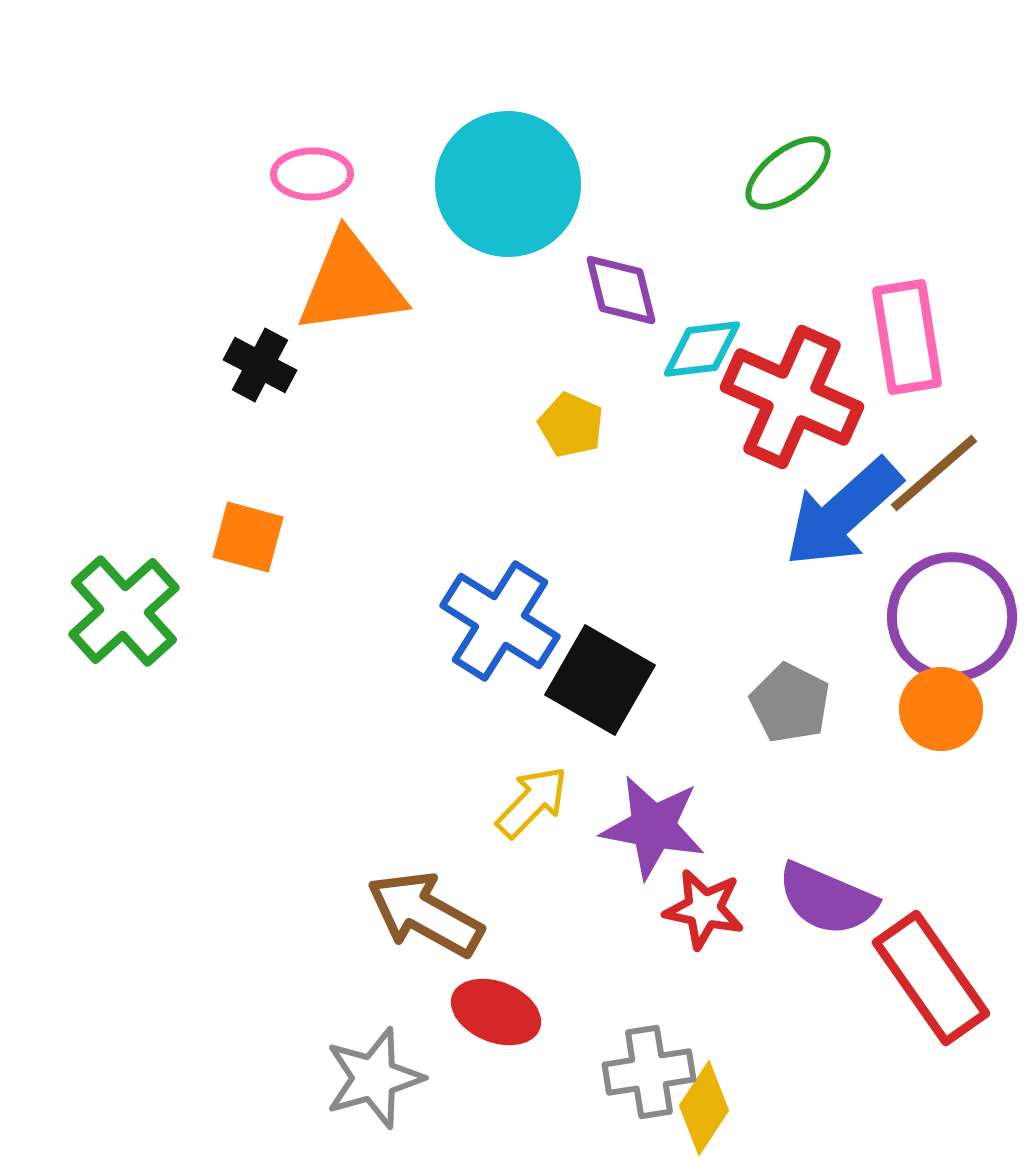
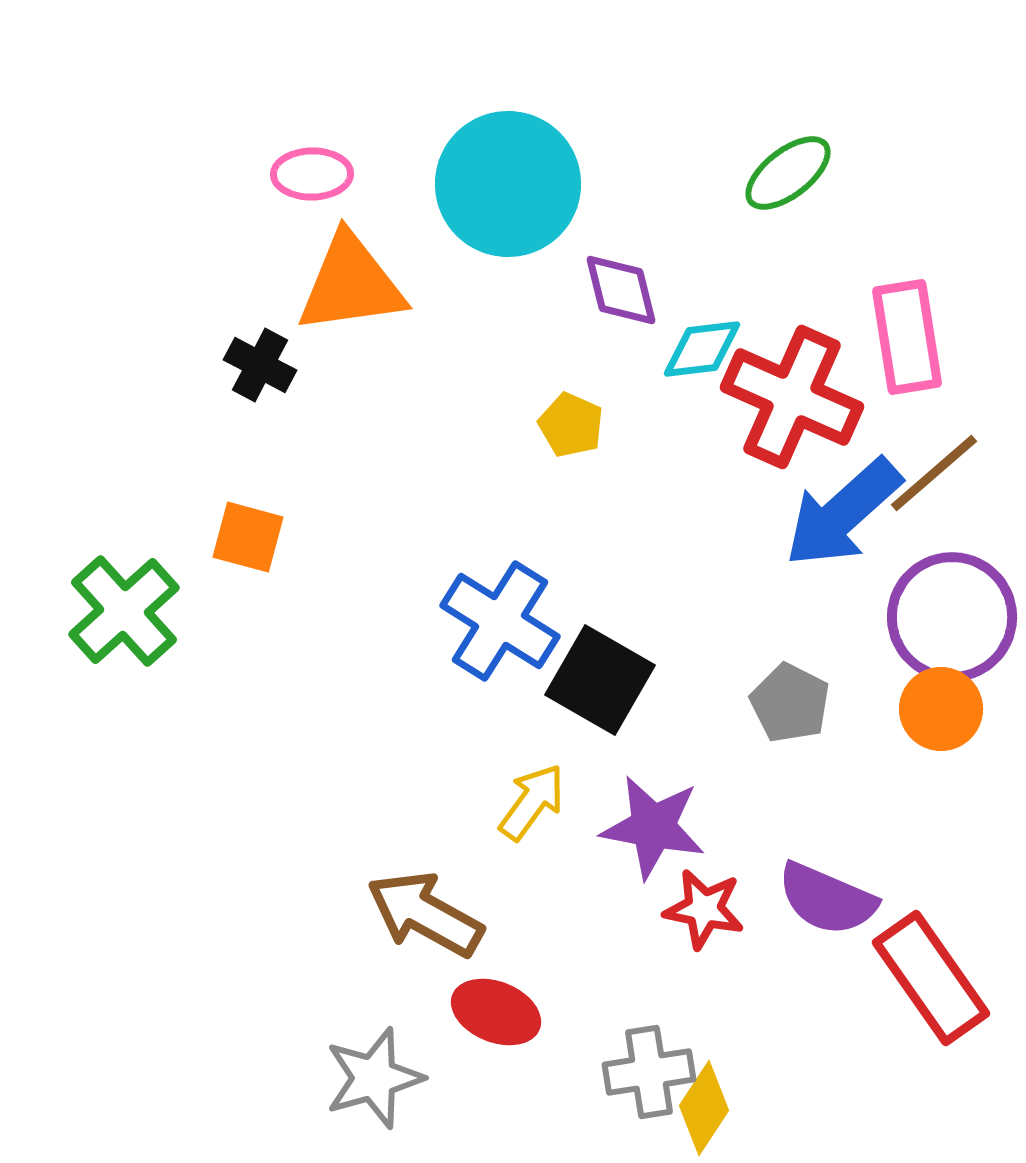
yellow arrow: rotated 8 degrees counterclockwise
